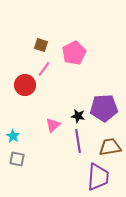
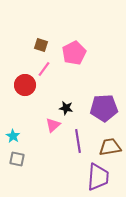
black star: moved 12 px left, 8 px up
